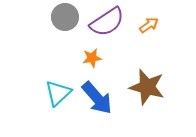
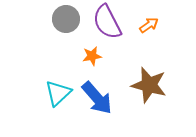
gray circle: moved 1 px right, 2 px down
purple semicircle: rotated 96 degrees clockwise
orange star: moved 2 px up
brown star: moved 2 px right, 2 px up
